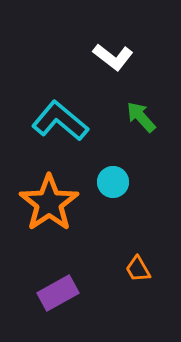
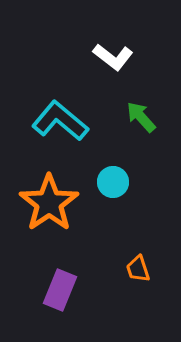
orange trapezoid: rotated 12 degrees clockwise
purple rectangle: moved 2 px right, 3 px up; rotated 39 degrees counterclockwise
